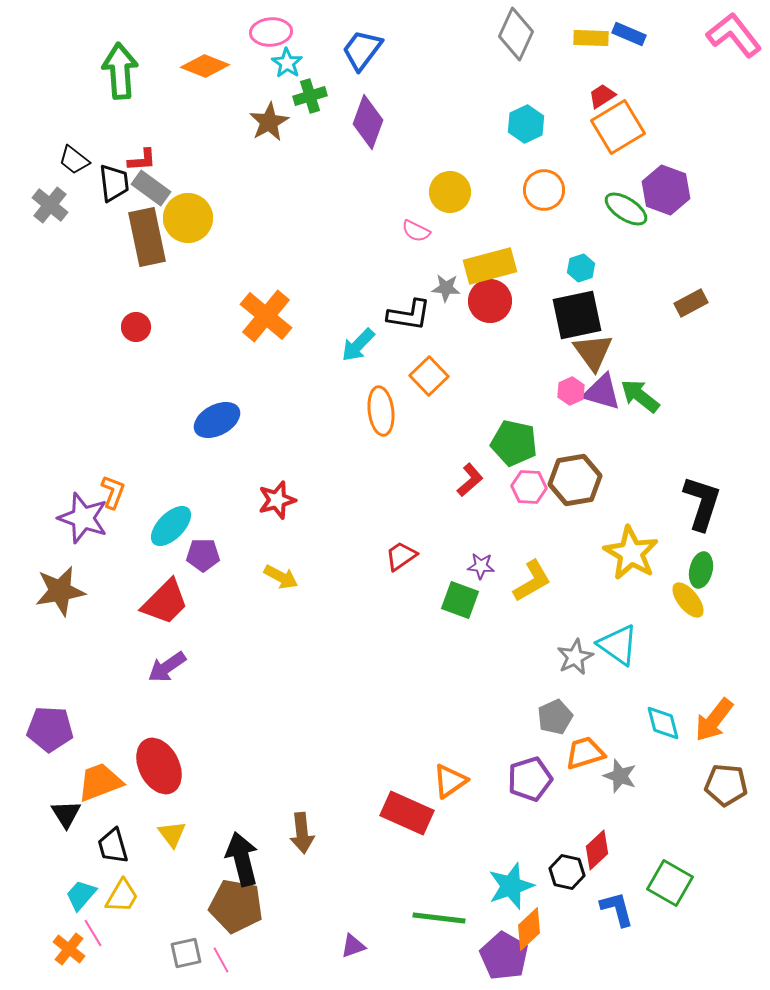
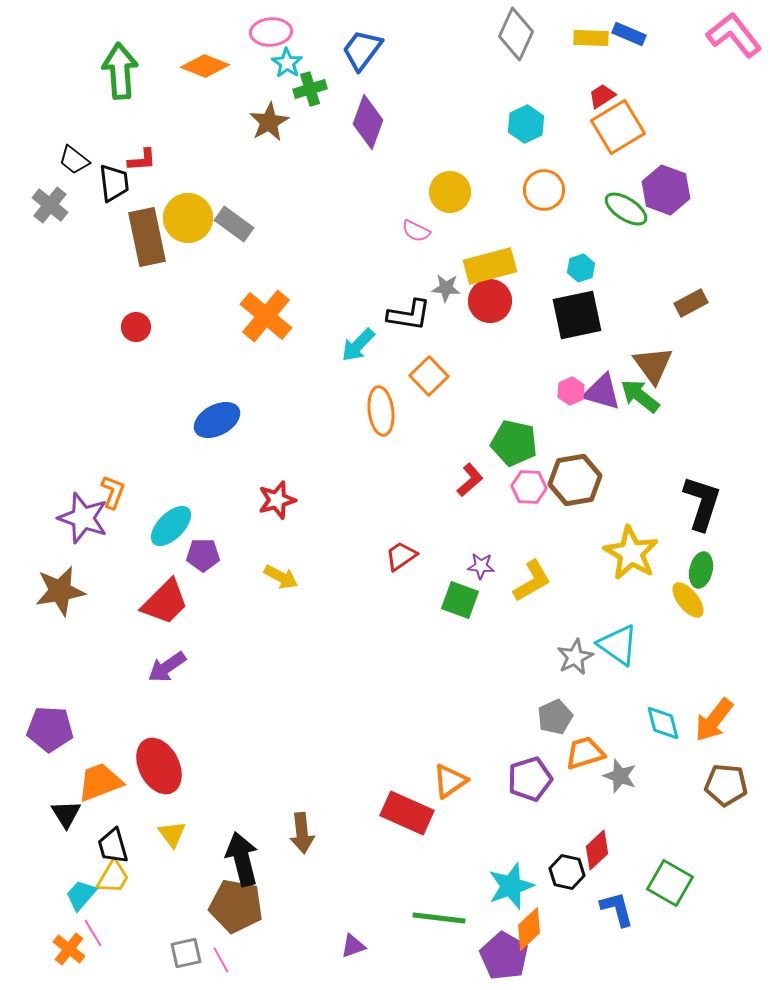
green cross at (310, 96): moved 7 px up
gray rectangle at (151, 188): moved 83 px right, 36 px down
brown triangle at (593, 352): moved 60 px right, 13 px down
yellow trapezoid at (122, 896): moved 9 px left, 19 px up
